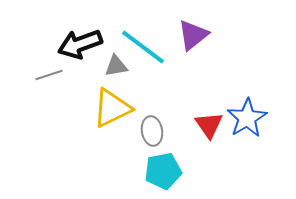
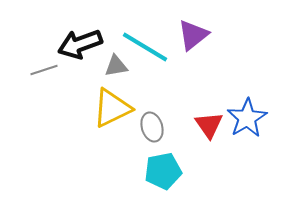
cyan line: moved 2 px right; rotated 6 degrees counterclockwise
gray line: moved 5 px left, 5 px up
gray ellipse: moved 4 px up; rotated 8 degrees counterclockwise
